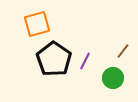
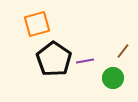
purple line: rotated 54 degrees clockwise
